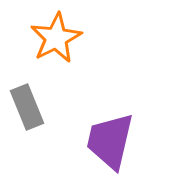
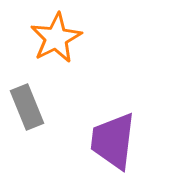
purple trapezoid: moved 3 px right; rotated 6 degrees counterclockwise
